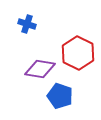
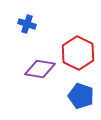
blue pentagon: moved 21 px right
